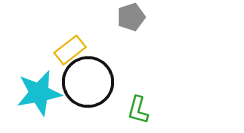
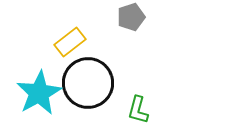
yellow rectangle: moved 8 px up
black circle: moved 1 px down
cyan star: rotated 18 degrees counterclockwise
